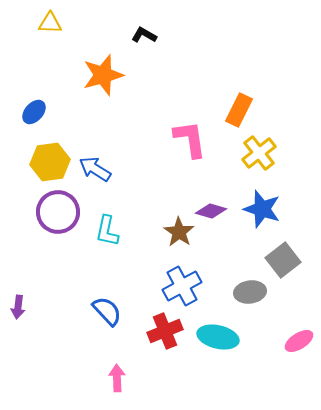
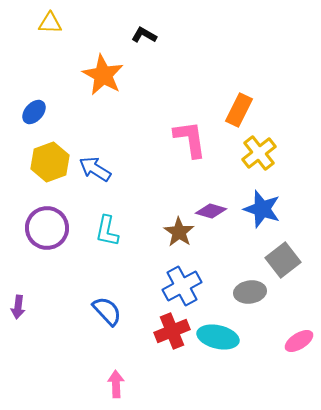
orange star: rotated 27 degrees counterclockwise
yellow hexagon: rotated 12 degrees counterclockwise
purple circle: moved 11 px left, 16 px down
red cross: moved 7 px right
pink arrow: moved 1 px left, 6 px down
